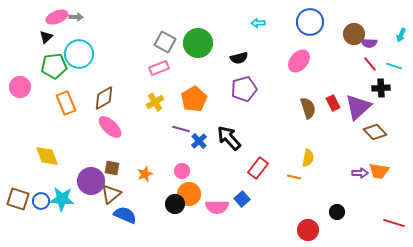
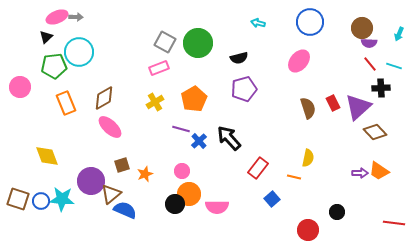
cyan arrow at (258, 23): rotated 16 degrees clockwise
brown circle at (354, 34): moved 8 px right, 6 px up
cyan arrow at (401, 35): moved 2 px left, 1 px up
cyan circle at (79, 54): moved 2 px up
brown square at (112, 168): moved 10 px right, 3 px up; rotated 28 degrees counterclockwise
orange trapezoid at (379, 171): rotated 25 degrees clockwise
blue square at (242, 199): moved 30 px right
blue semicircle at (125, 215): moved 5 px up
red line at (394, 223): rotated 10 degrees counterclockwise
